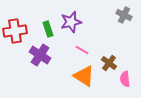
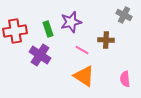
brown cross: moved 3 px left, 23 px up; rotated 35 degrees counterclockwise
